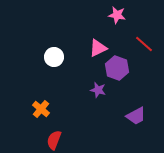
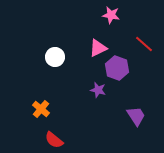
pink star: moved 6 px left
white circle: moved 1 px right
purple trapezoid: rotated 95 degrees counterclockwise
red semicircle: rotated 72 degrees counterclockwise
